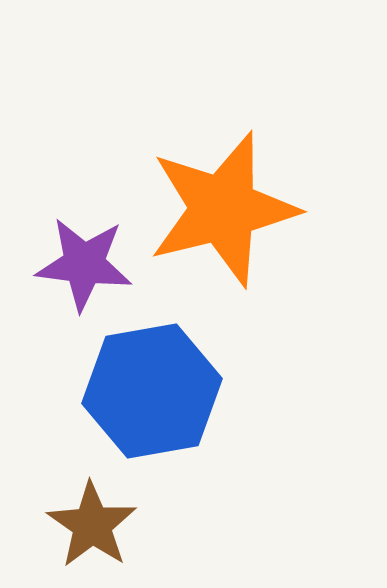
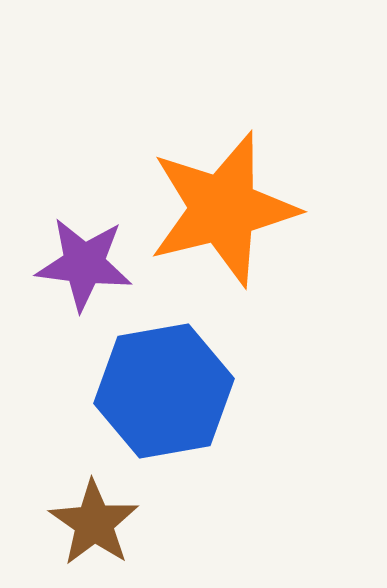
blue hexagon: moved 12 px right
brown star: moved 2 px right, 2 px up
